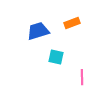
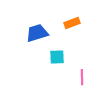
blue trapezoid: moved 1 px left, 2 px down
cyan square: moved 1 px right; rotated 14 degrees counterclockwise
